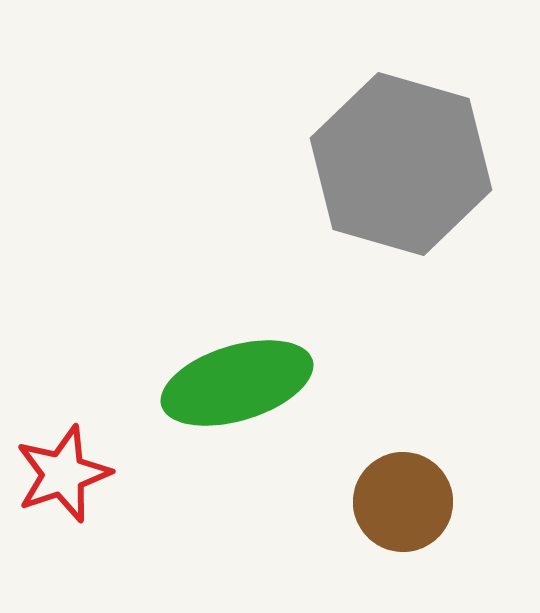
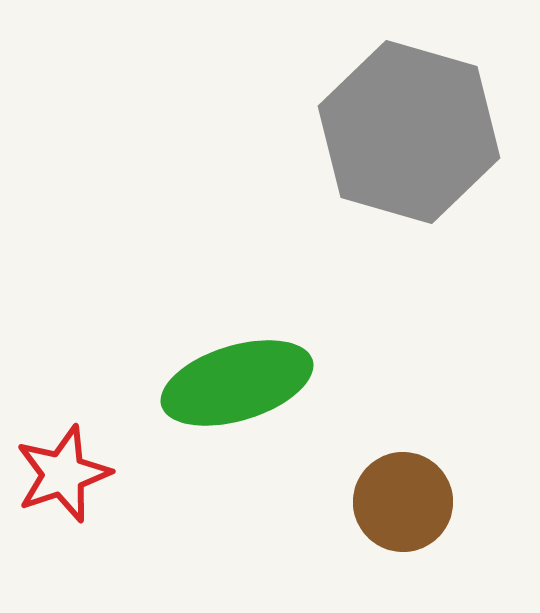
gray hexagon: moved 8 px right, 32 px up
